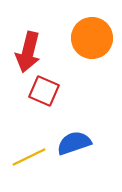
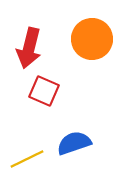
orange circle: moved 1 px down
red arrow: moved 1 px right, 4 px up
yellow line: moved 2 px left, 2 px down
